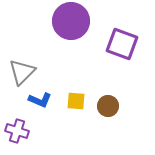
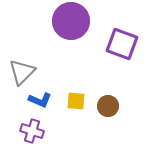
purple cross: moved 15 px right
